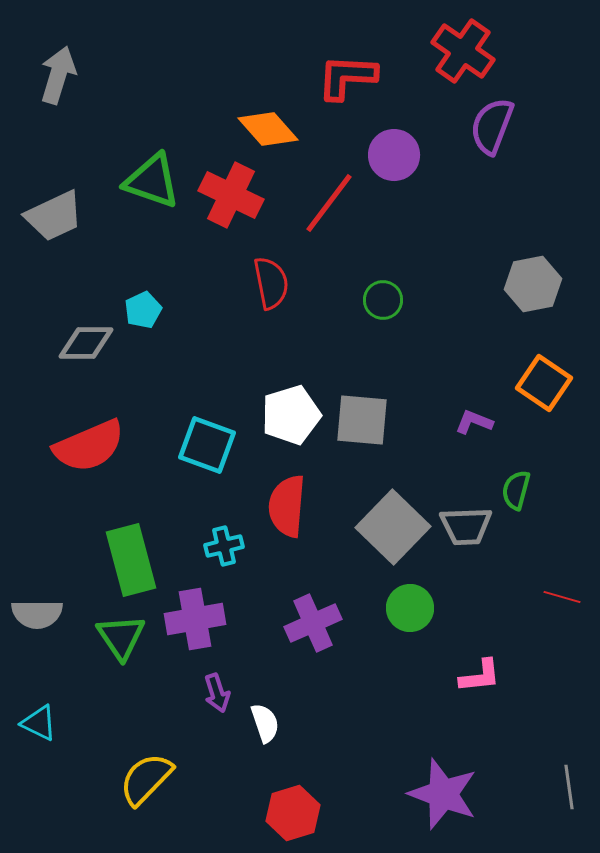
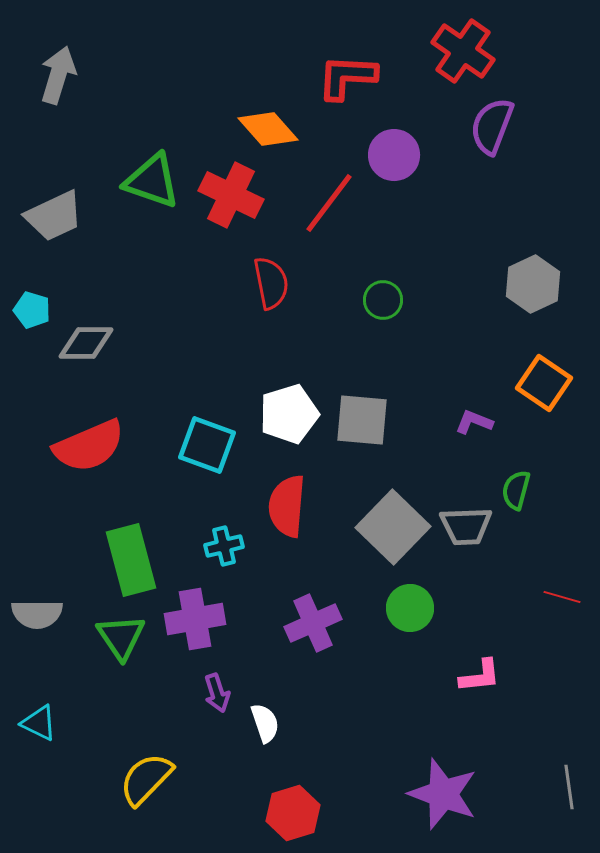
gray hexagon at (533, 284): rotated 14 degrees counterclockwise
cyan pentagon at (143, 310): moved 111 px left; rotated 30 degrees counterclockwise
white pentagon at (291, 415): moved 2 px left, 1 px up
